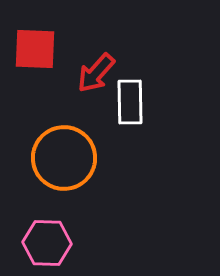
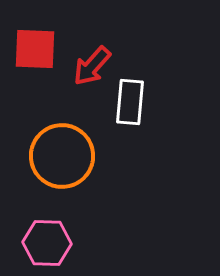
red arrow: moved 4 px left, 7 px up
white rectangle: rotated 6 degrees clockwise
orange circle: moved 2 px left, 2 px up
